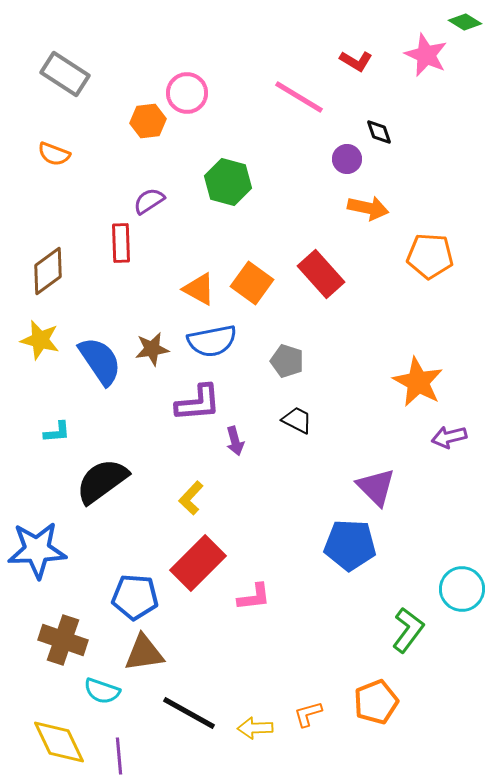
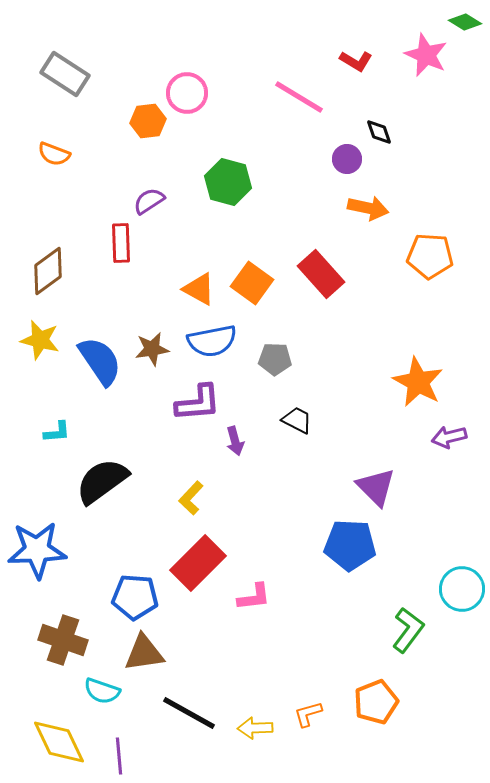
gray pentagon at (287, 361): moved 12 px left, 2 px up; rotated 16 degrees counterclockwise
